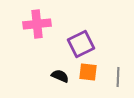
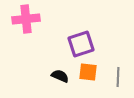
pink cross: moved 11 px left, 5 px up
purple square: rotated 8 degrees clockwise
